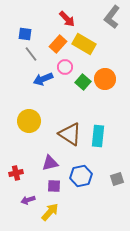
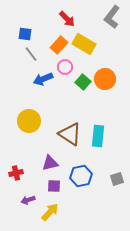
orange rectangle: moved 1 px right, 1 px down
